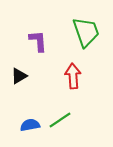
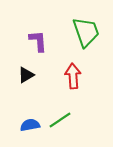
black triangle: moved 7 px right, 1 px up
